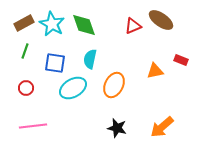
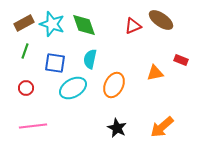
cyan star: rotated 10 degrees counterclockwise
orange triangle: moved 2 px down
black star: rotated 12 degrees clockwise
